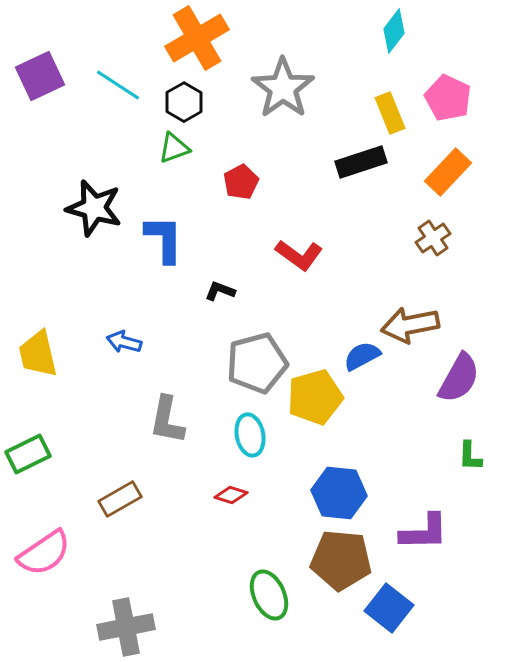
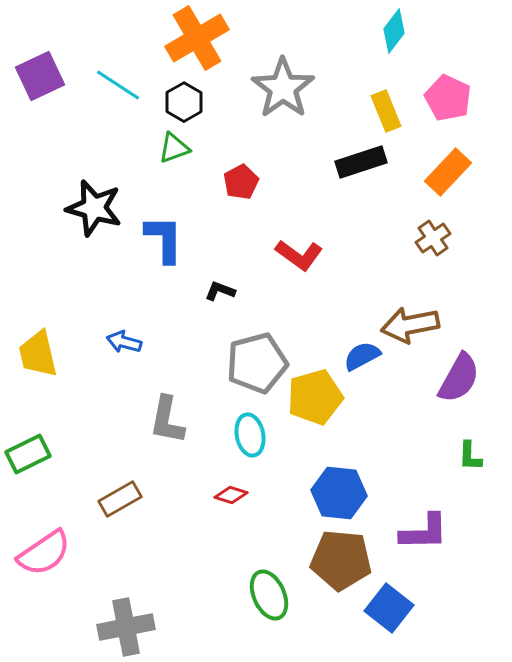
yellow rectangle: moved 4 px left, 2 px up
